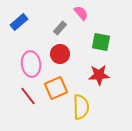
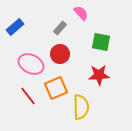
blue rectangle: moved 4 px left, 5 px down
pink ellipse: rotated 55 degrees counterclockwise
